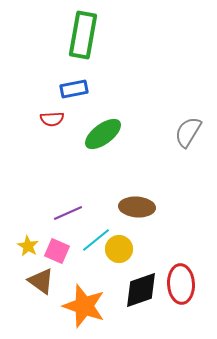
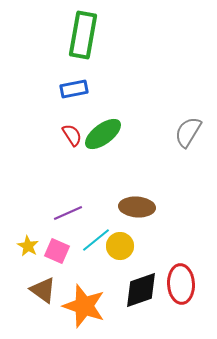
red semicircle: moved 20 px right, 16 px down; rotated 120 degrees counterclockwise
yellow circle: moved 1 px right, 3 px up
brown triangle: moved 2 px right, 9 px down
